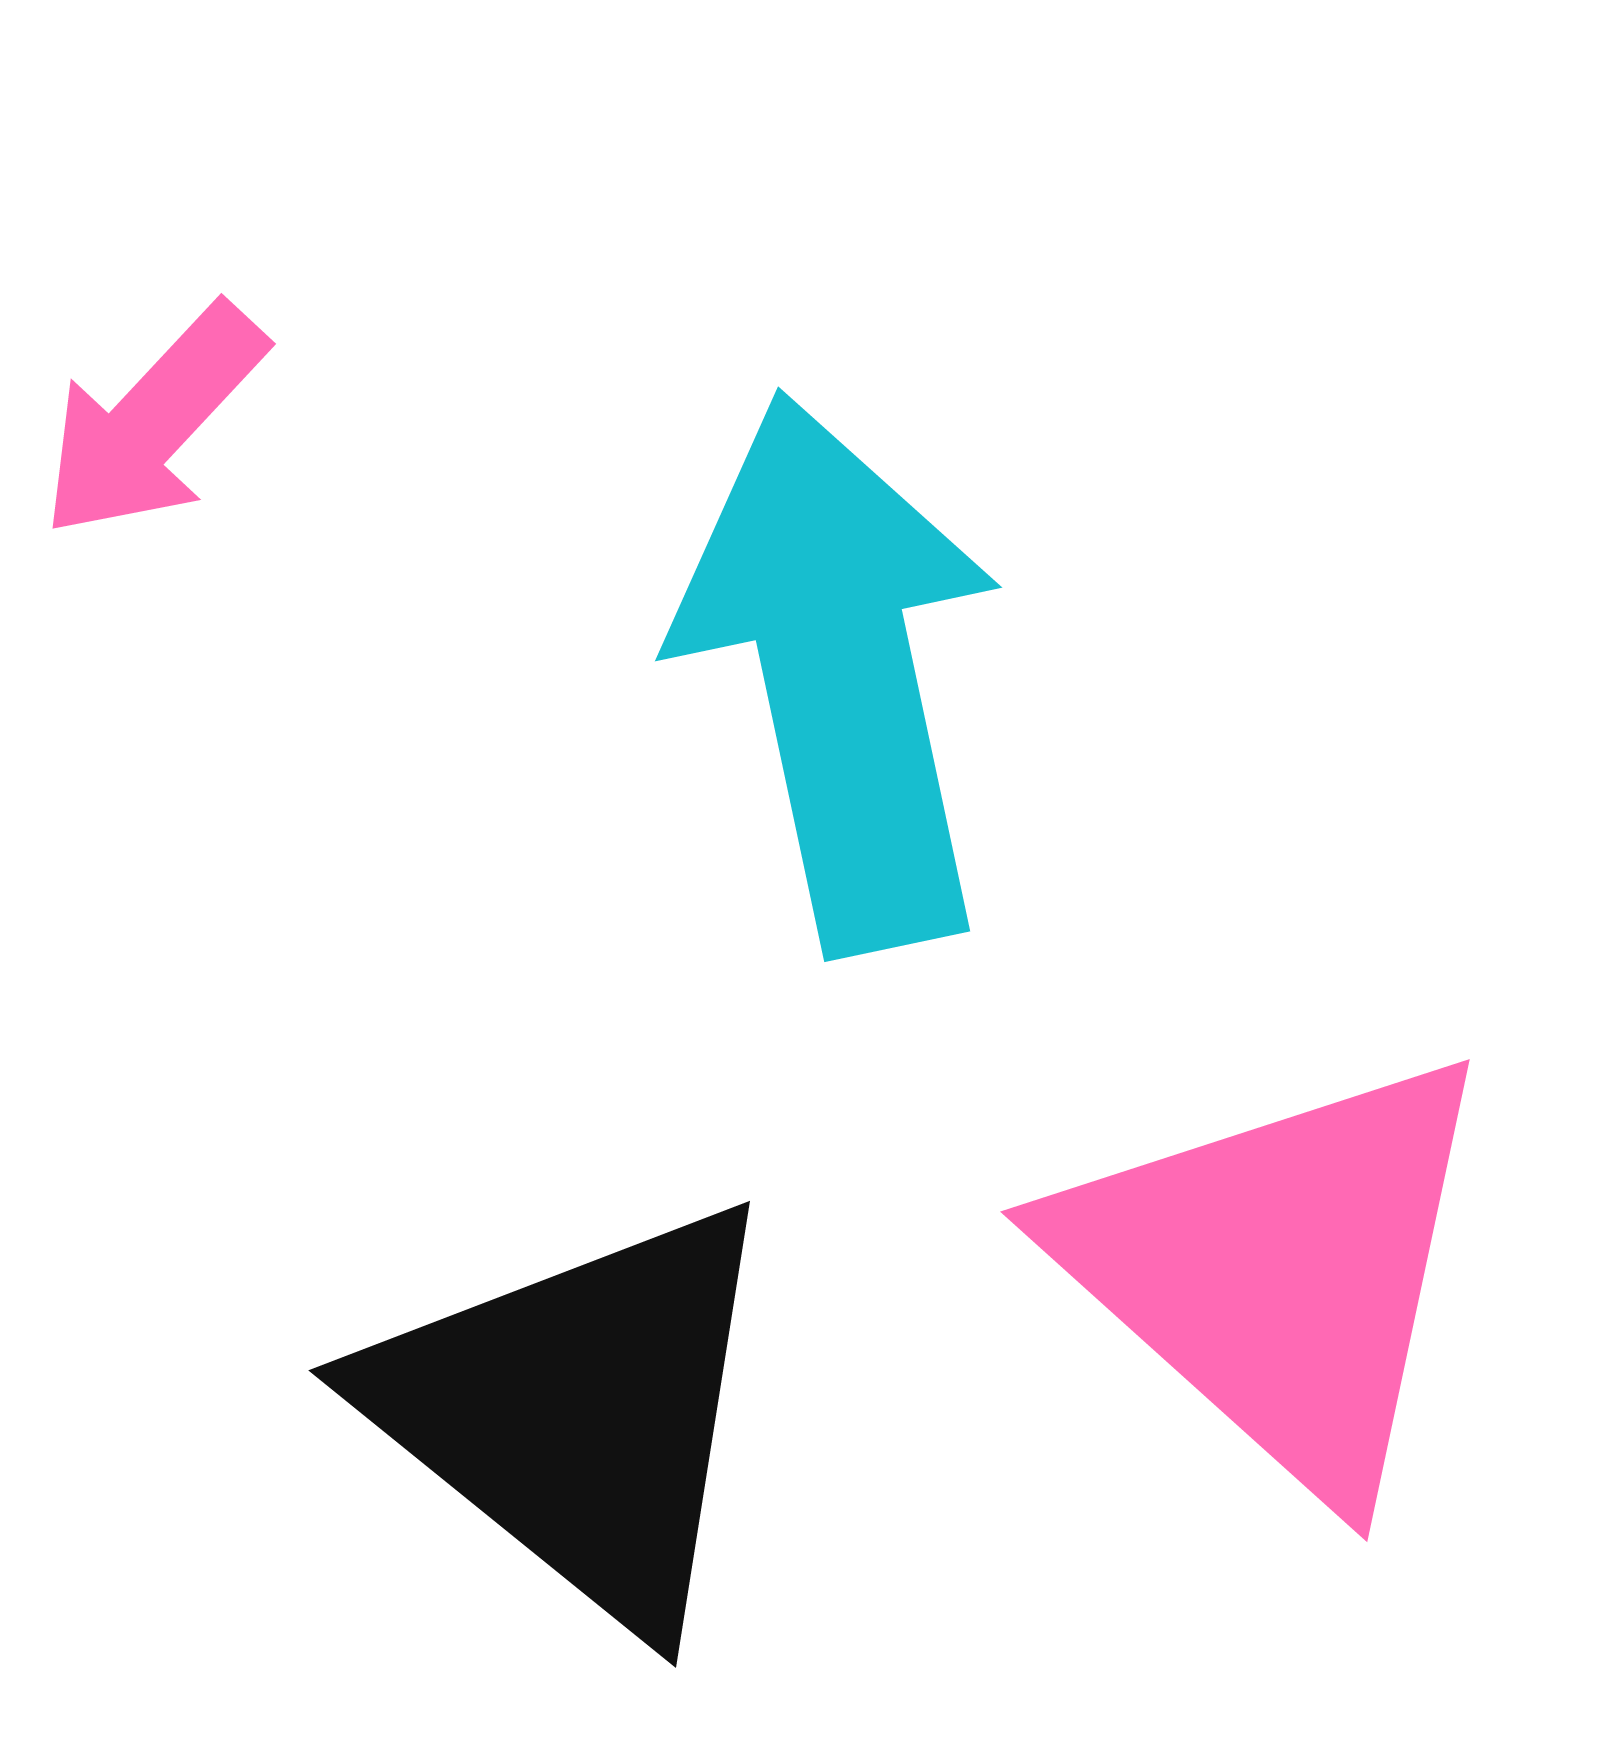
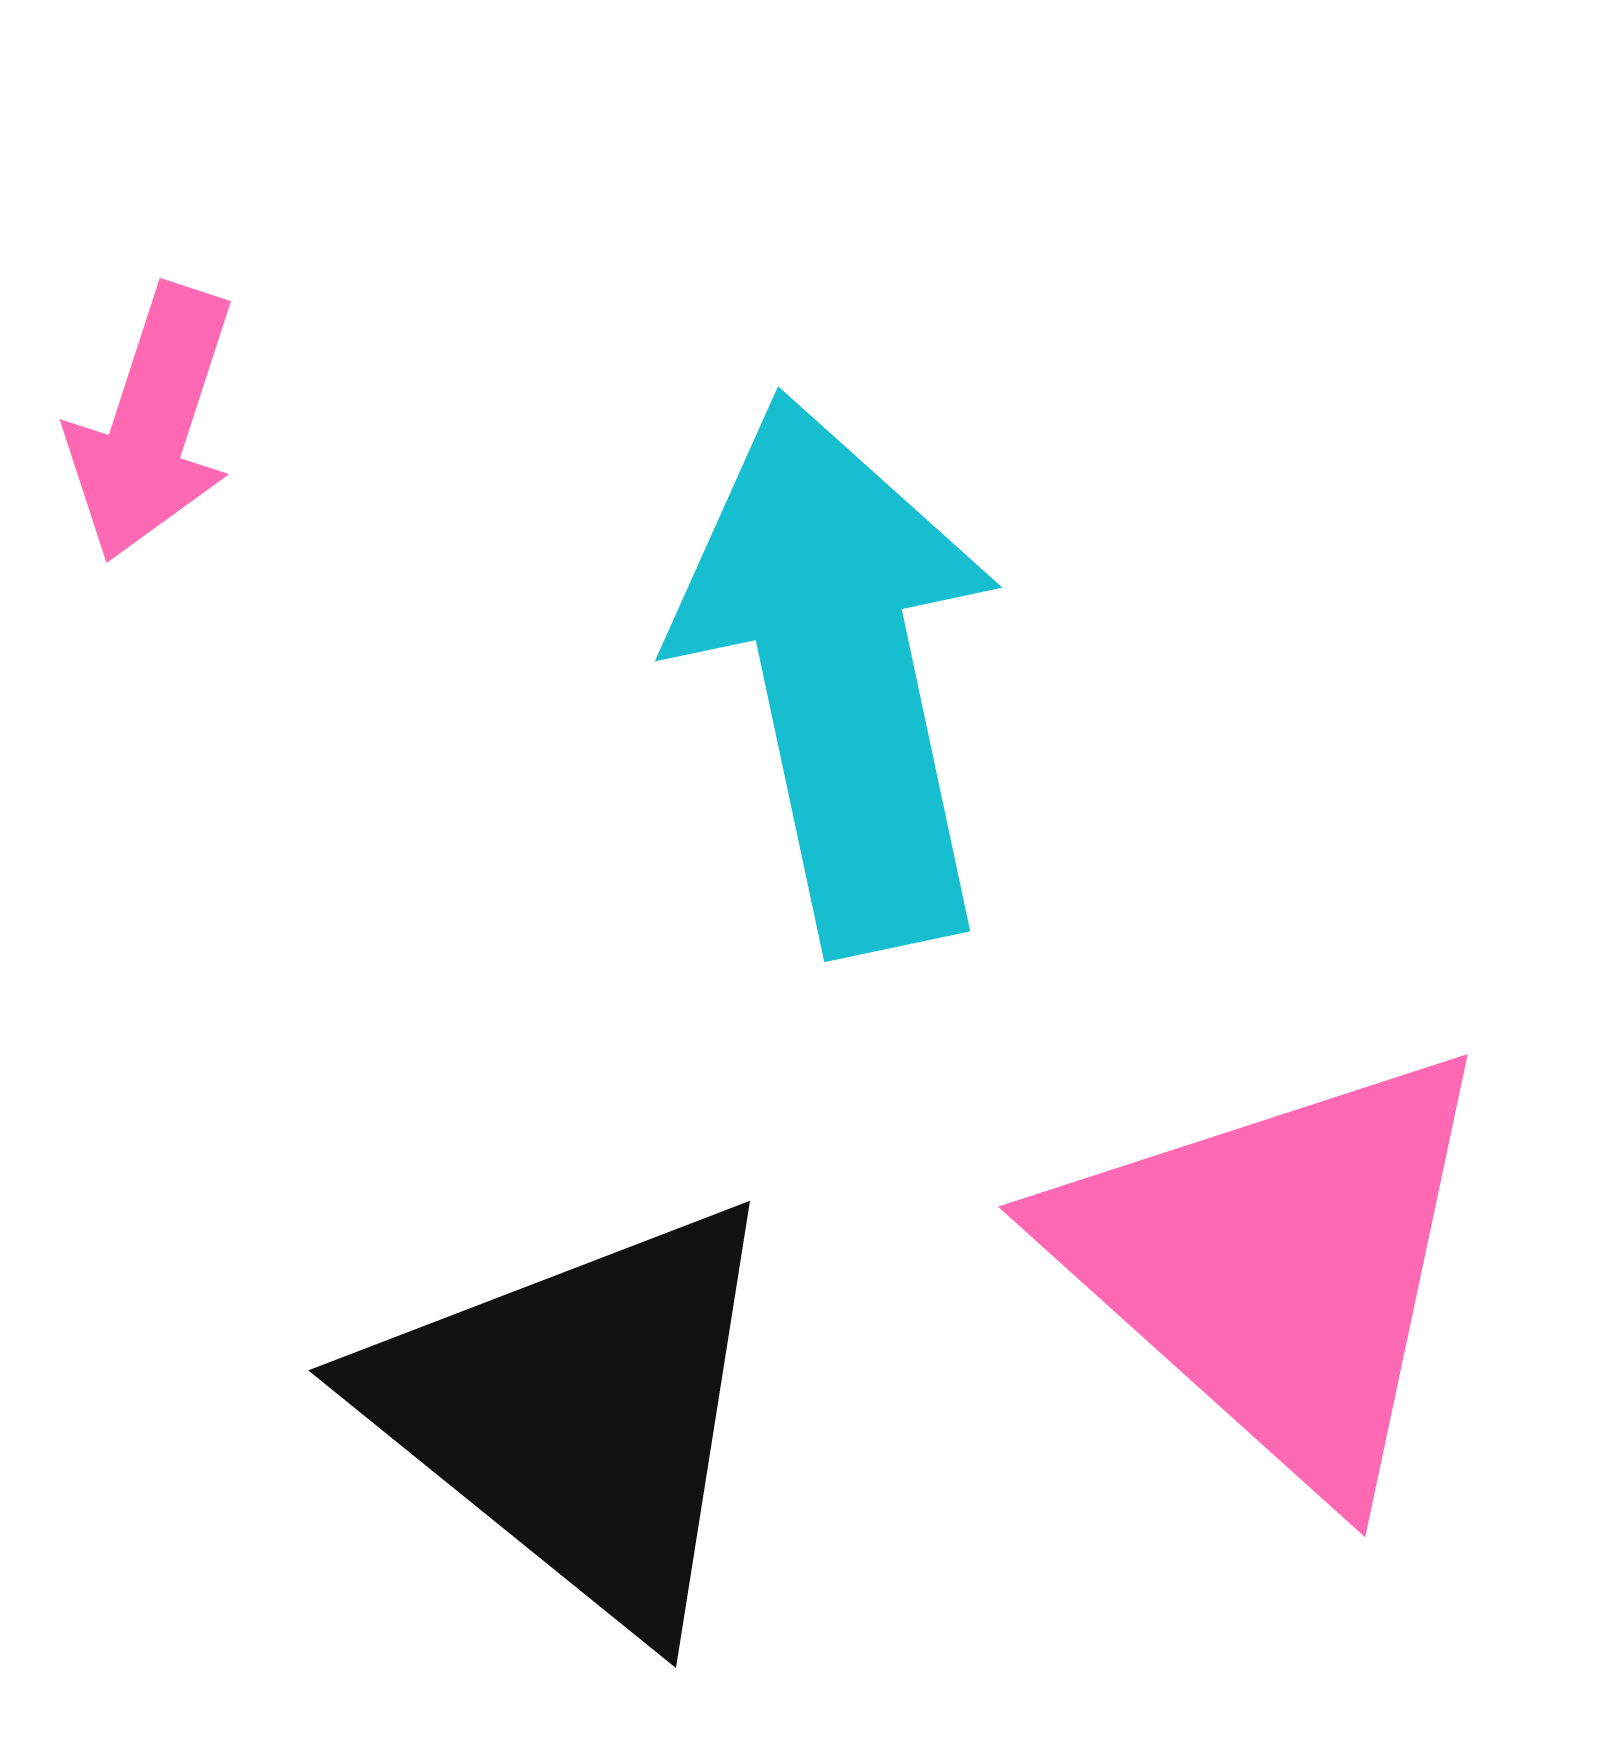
pink arrow: moved 1 px left, 2 px down; rotated 25 degrees counterclockwise
pink triangle: moved 2 px left, 5 px up
